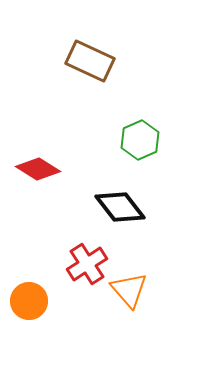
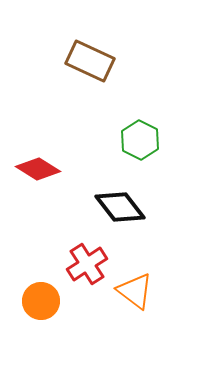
green hexagon: rotated 9 degrees counterclockwise
orange triangle: moved 6 px right, 1 px down; rotated 12 degrees counterclockwise
orange circle: moved 12 px right
